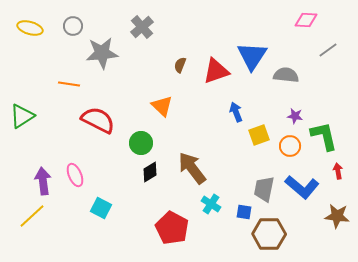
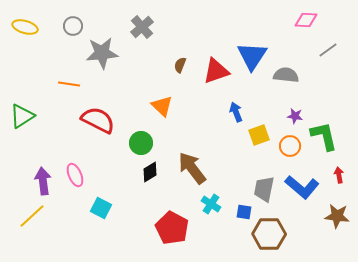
yellow ellipse: moved 5 px left, 1 px up
red arrow: moved 1 px right, 4 px down
